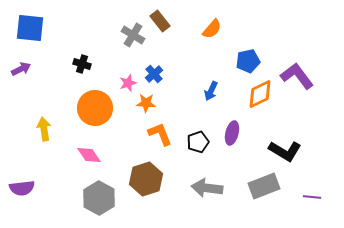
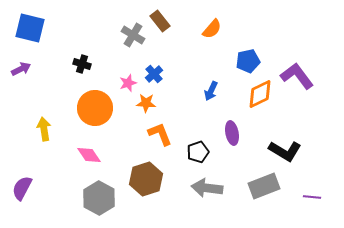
blue square: rotated 8 degrees clockwise
purple ellipse: rotated 25 degrees counterclockwise
black pentagon: moved 10 px down
purple semicircle: rotated 125 degrees clockwise
